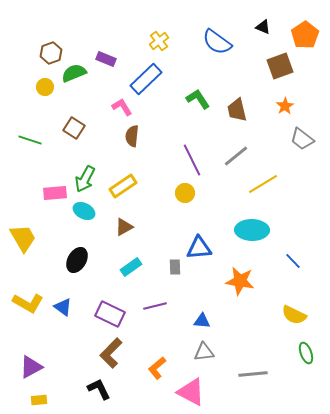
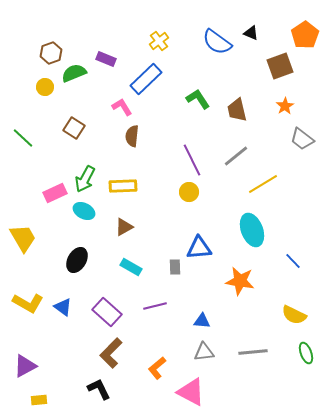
black triangle at (263, 27): moved 12 px left, 6 px down
green line at (30, 140): moved 7 px left, 2 px up; rotated 25 degrees clockwise
yellow rectangle at (123, 186): rotated 32 degrees clockwise
pink rectangle at (55, 193): rotated 20 degrees counterclockwise
yellow circle at (185, 193): moved 4 px right, 1 px up
cyan ellipse at (252, 230): rotated 68 degrees clockwise
cyan rectangle at (131, 267): rotated 65 degrees clockwise
purple rectangle at (110, 314): moved 3 px left, 2 px up; rotated 16 degrees clockwise
purple triangle at (31, 367): moved 6 px left, 1 px up
gray line at (253, 374): moved 22 px up
